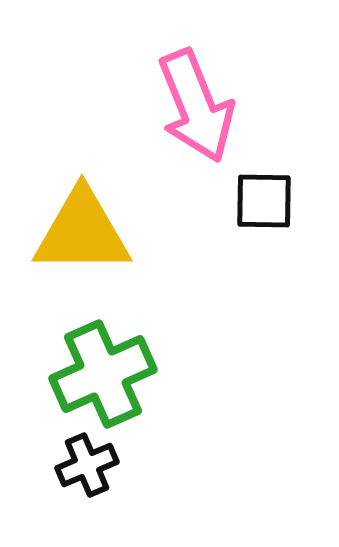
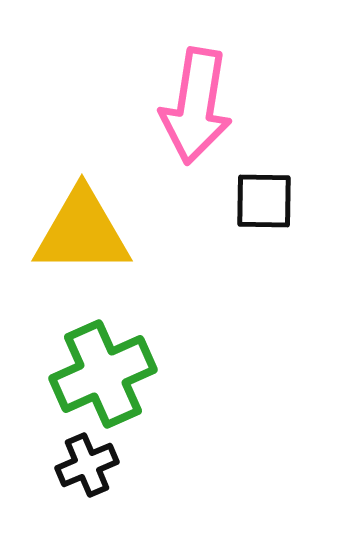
pink arrow: rotated 31 degrees clockwise
